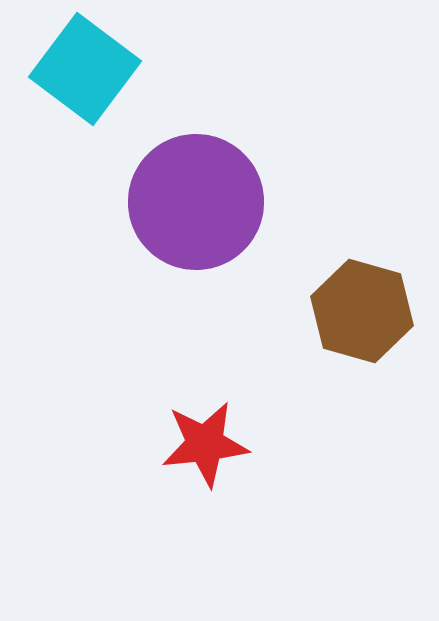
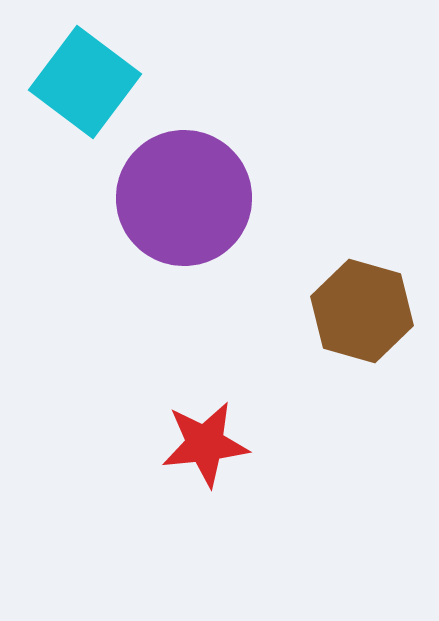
cyan square: moved 13 px down
purple circle: moved 12 px left, 4 px up
